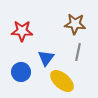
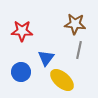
gray line: moved 1 px right, 2 px up
yellow ellipse: moved 1 px up
